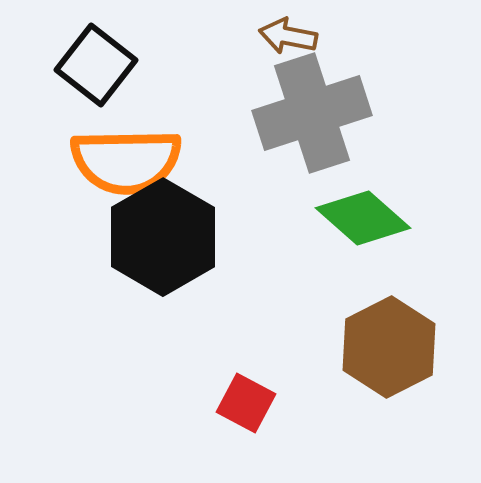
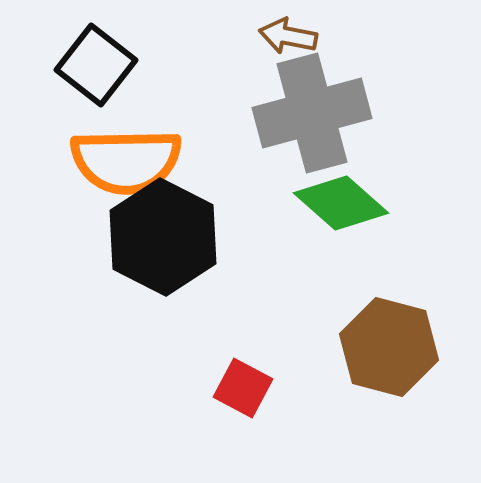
gray cross: rotated 3 degrees clockwise
green diamond: moved 22 px left, 15 px up
black hexagon: rotated 3 degrees counterclockwise
brown hexagon: rotated 18 degrees counterclockwise
red square: moved 3 px left, 15 px up
